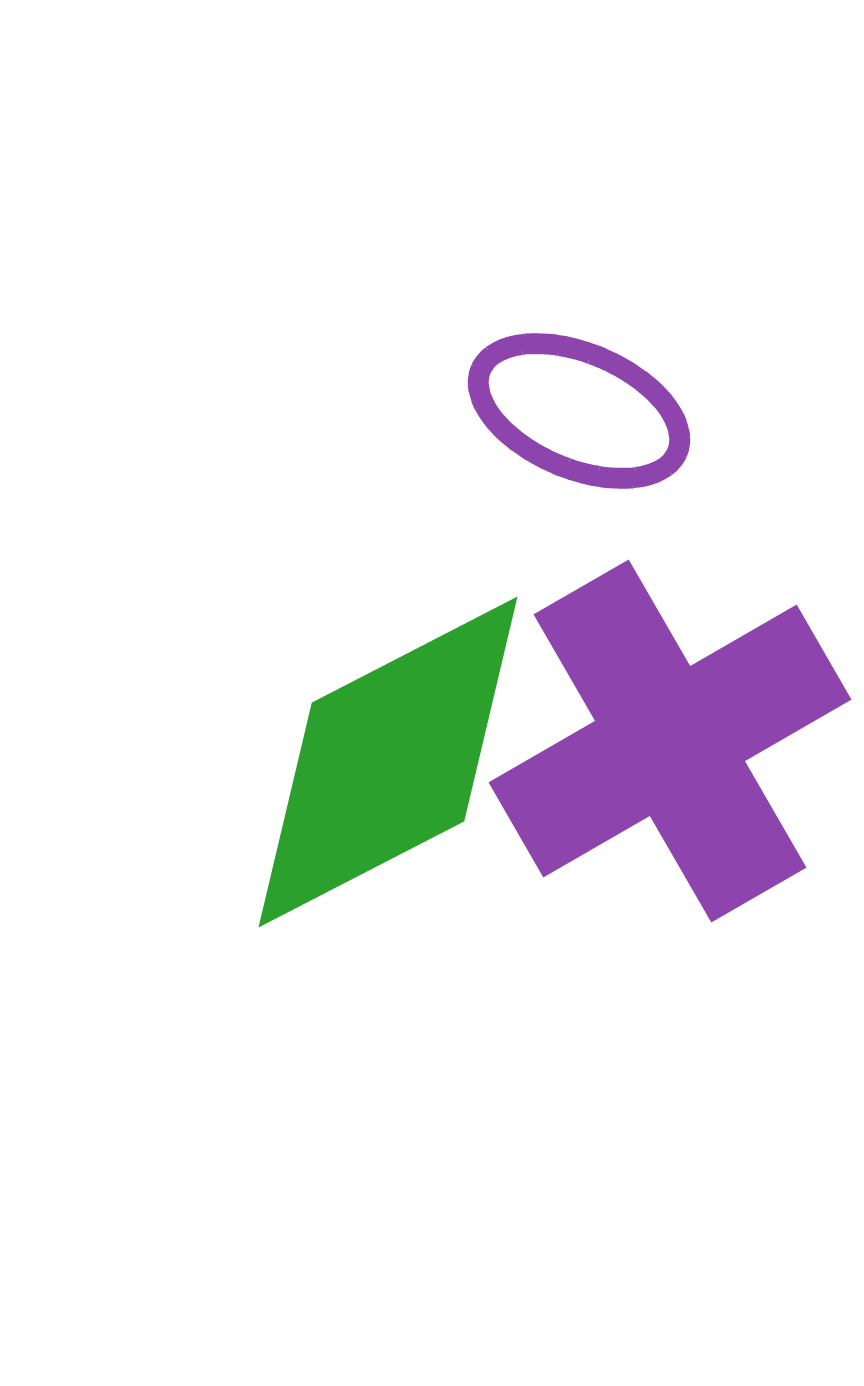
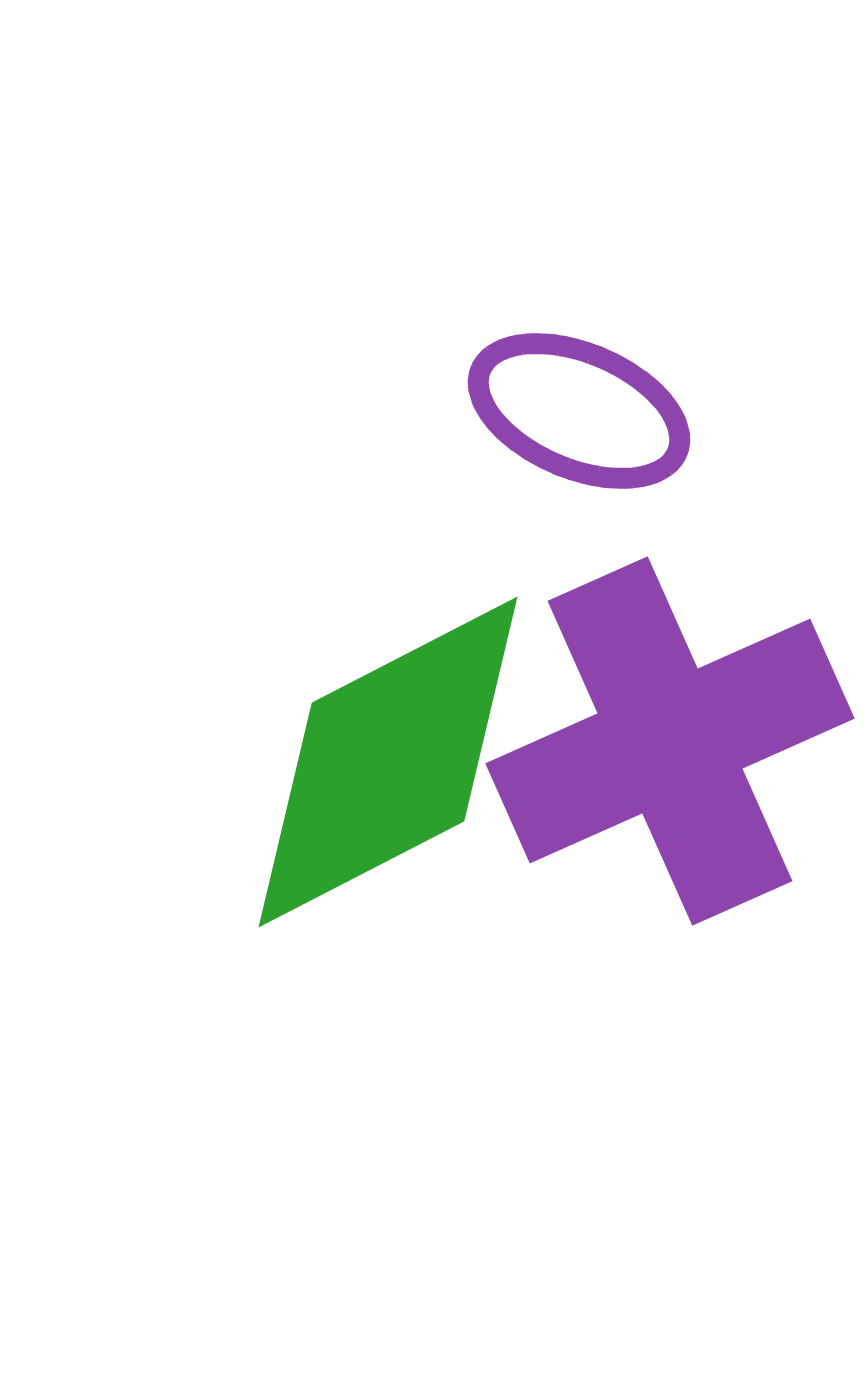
purple cross: rotated 6 degrees clockwise
